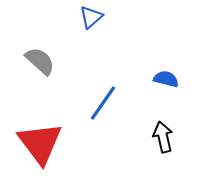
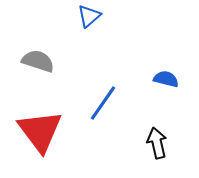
blue triangle: moved 2 px left, 1 px up
gray semicircle: moved 2 px left; rotated 24 degrees counterclockwise
black arrow: moved 6 px left, 6 px down
red triangle: moved 12 px up
